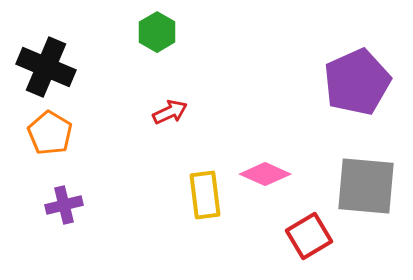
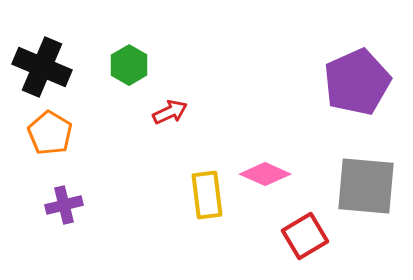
green hexagon: moved 28 px left, 33 px down
black cross: moved 4 px left
yellow rectangle: moved 2 px right
red square: moved 4 px left
